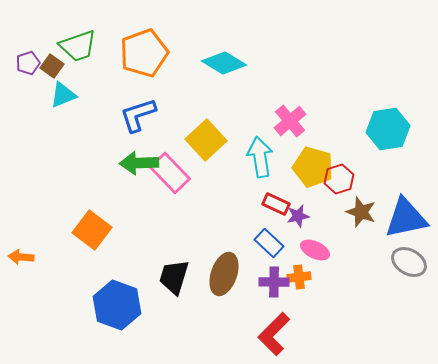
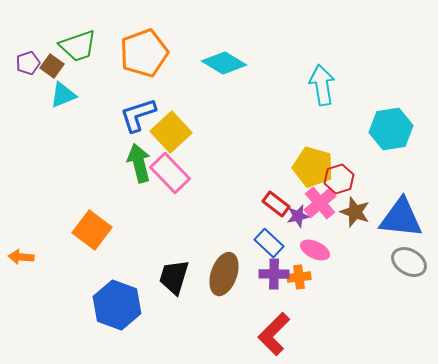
pink cross: moved 30 px right, 82 px down
cyan hexagon: moved 3 px right
yellow square: moved 35 px left, 8 px up
cyan arrow: moved 62 px right, 72 px up
green arrow: rotated 78 degrees clockwise
red rectangle: rotated 12 degrees clockwise
brown star: moved 6 px left
blue triangle: moved 5 px left; rotated 18 degrees clockwise
purple cross: moved 8 px up
